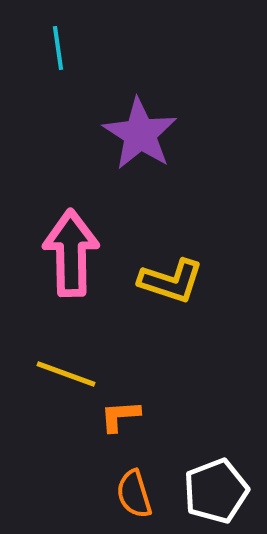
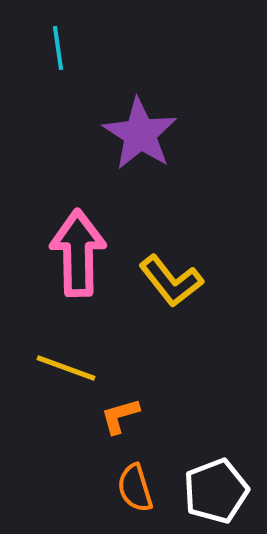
pink arrow: moved 7 px right
yellow L-shape: rotated 34 degrees clockwise
yellow line: moved 6 px up
orange L-shape: rotated 12 degrees counterclockwise
orange semicircle: moved 1 px right, 6 px up
